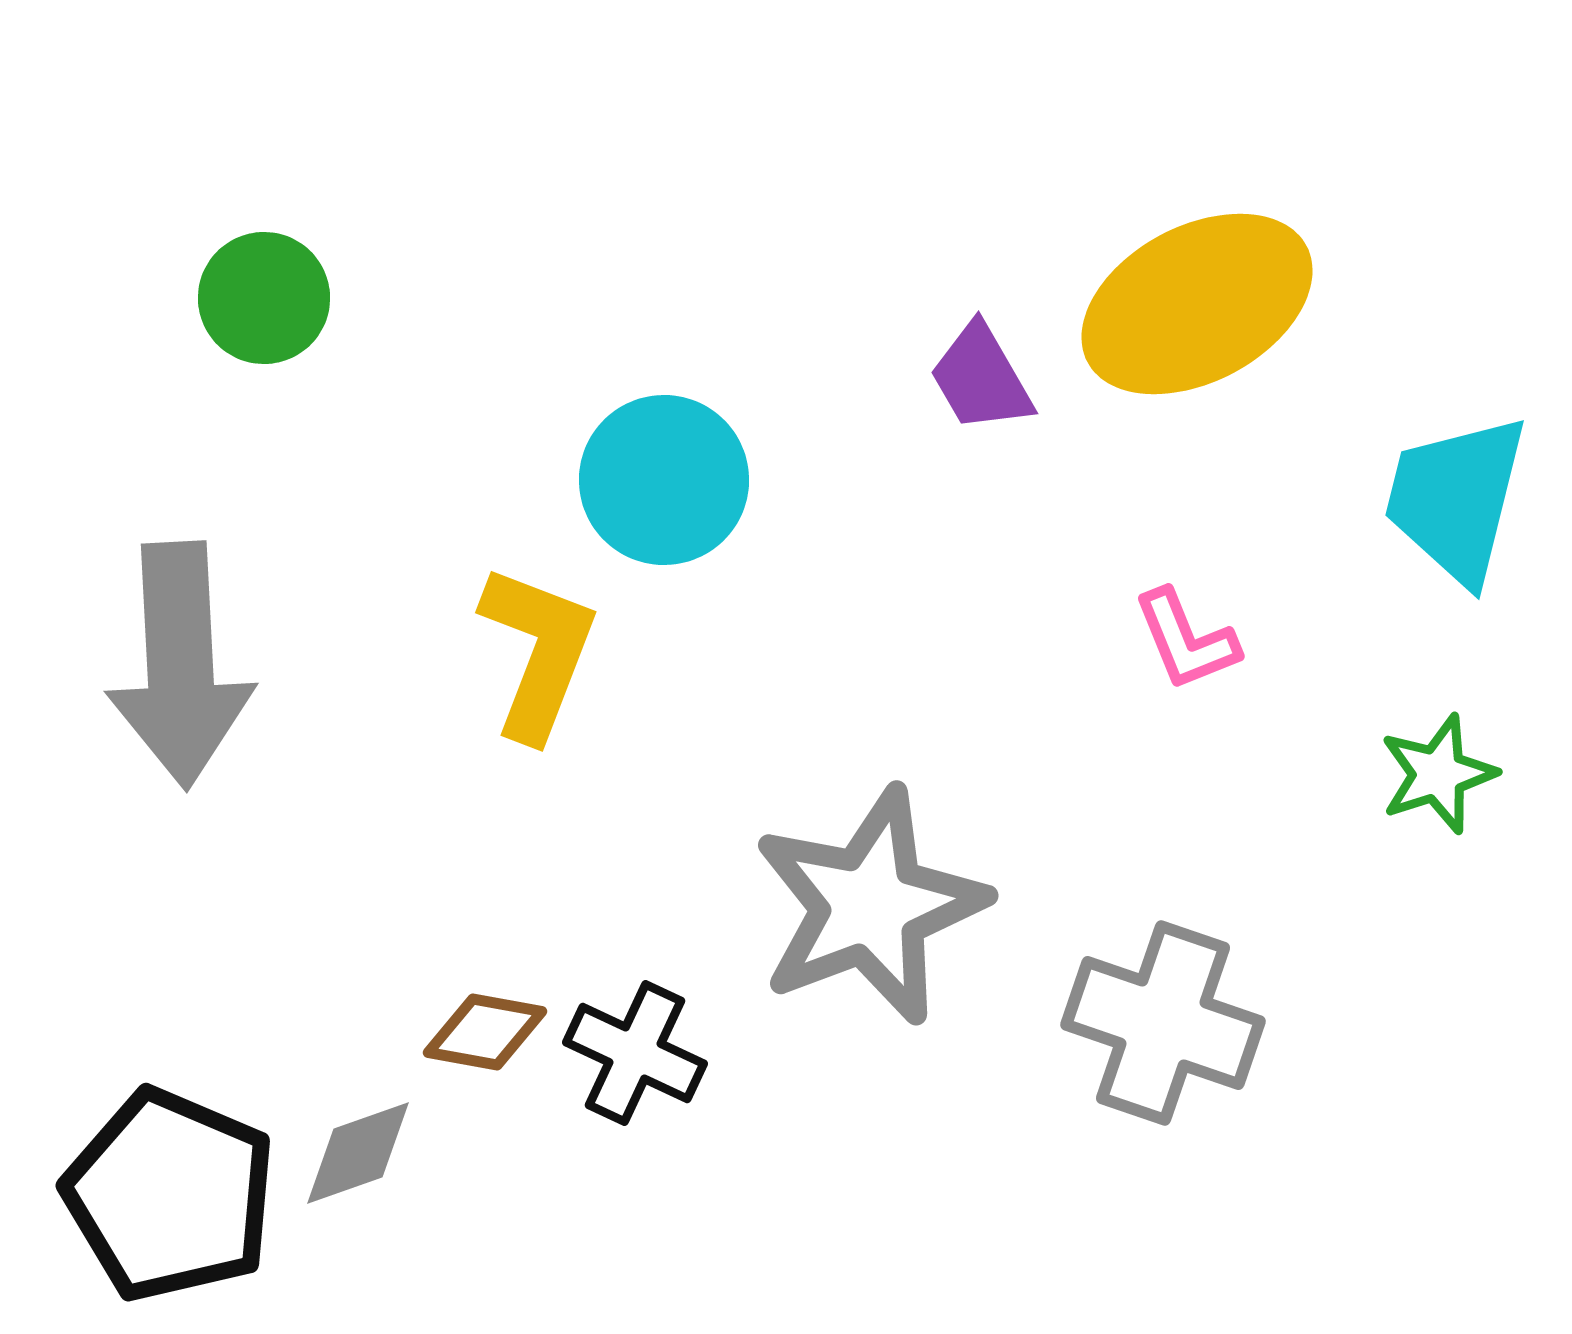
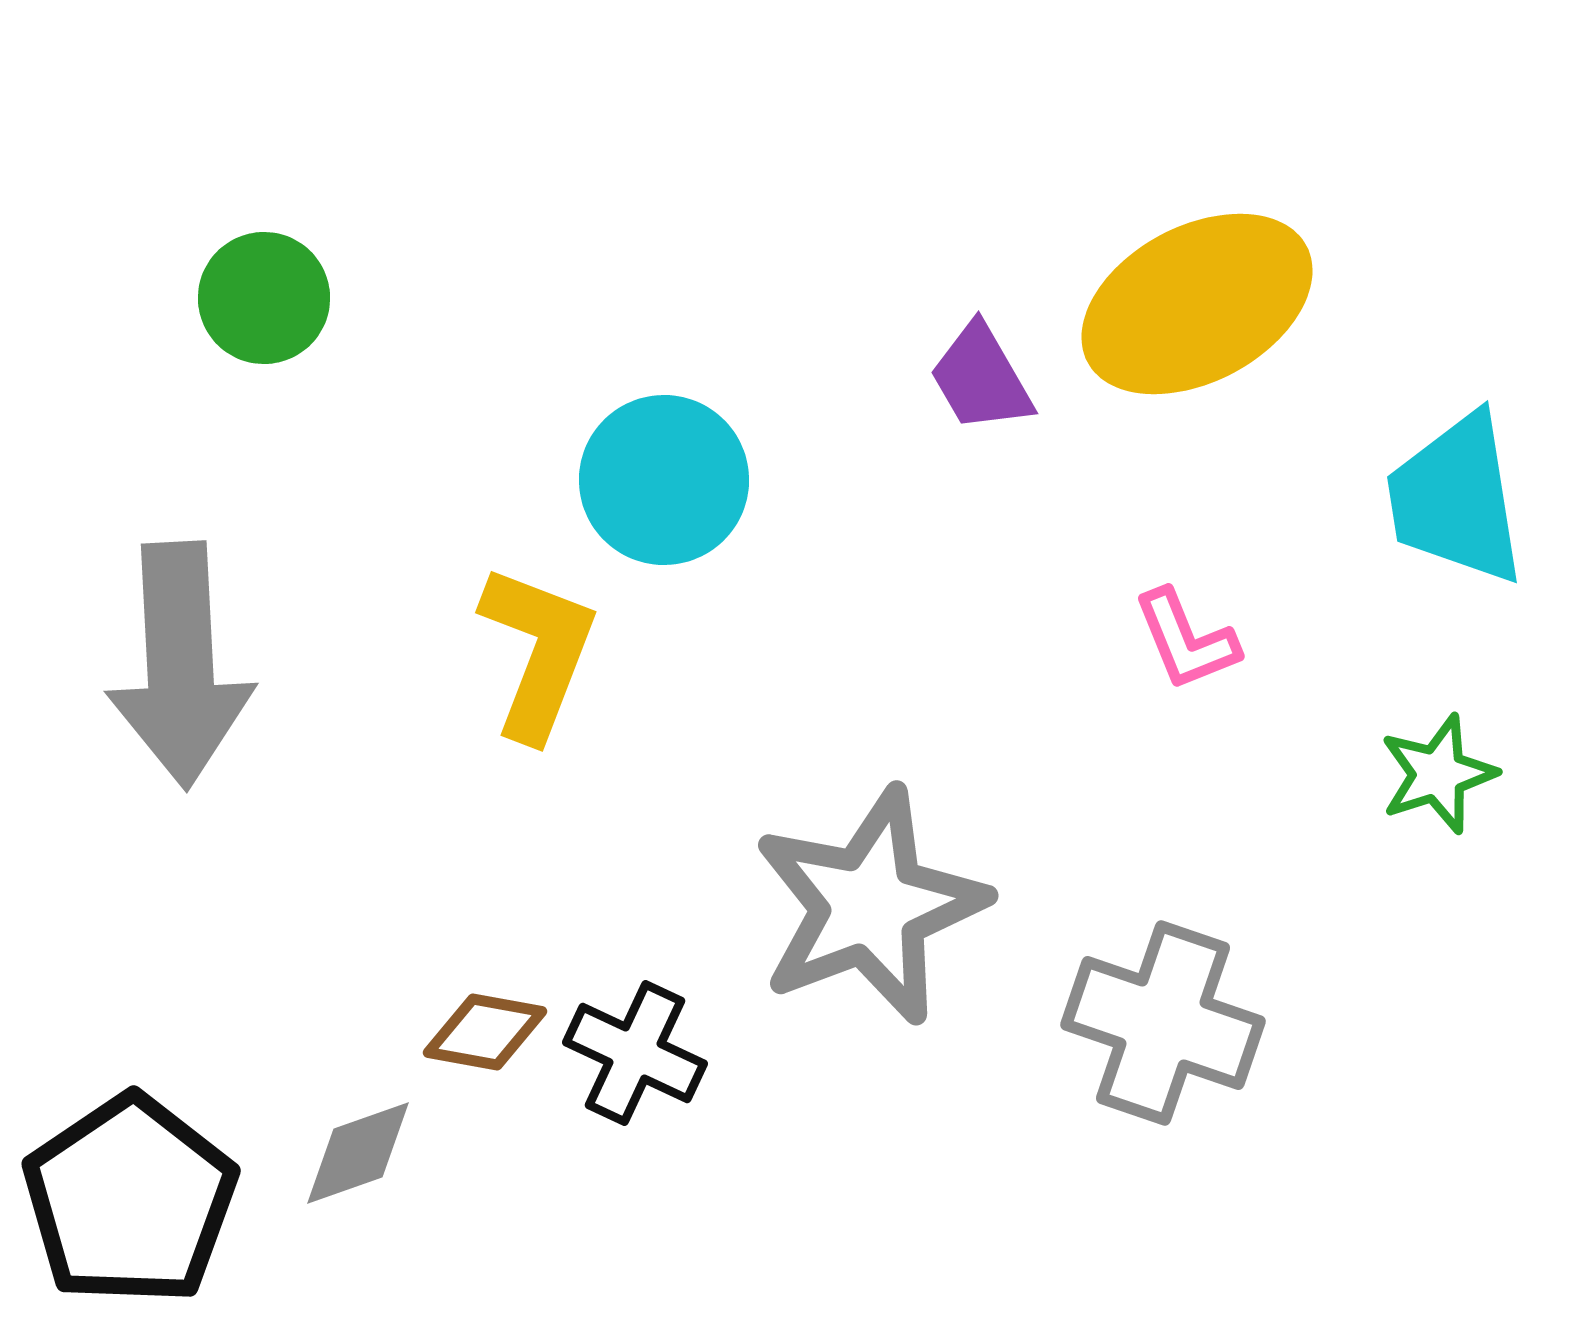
cyan trapezoid: rotated 23 degrees counterclockwise
black pentagon: moved 40 px left, 5 px down; rotated 15 degrees clockwise
